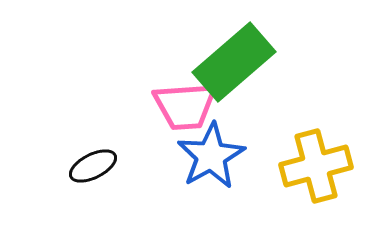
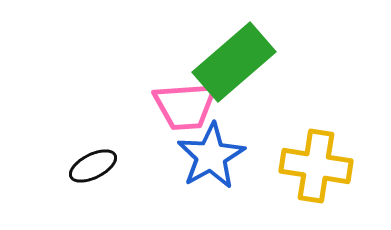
yellow cross: rotated 24 degrees clockwise
